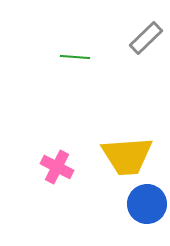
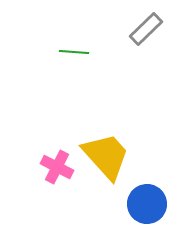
gray rectangle: moved 9 px up
green line: moved 1 px left, 5 px up
yellow trapezoid: moved 21 px left; rotated 128 degrees counterclockwise
